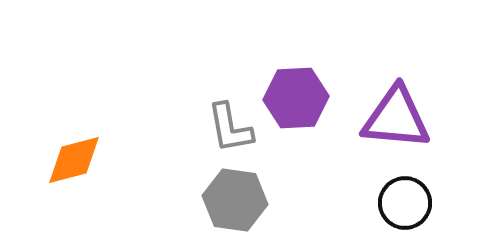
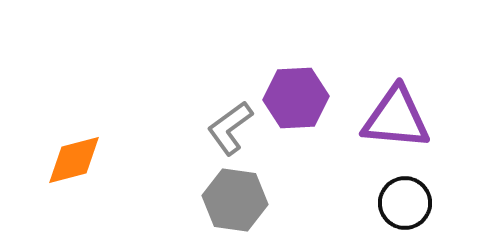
gray L-shape: rotated 64 degrees clockwise
